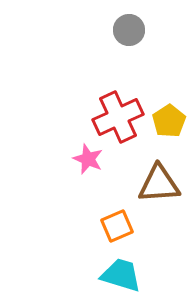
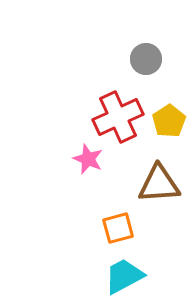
gray circle: moved 17 px right, 29 px down
orange square: moved 1 px right, 2 px down; rotated 8 degrees clockwise
cyan trapezoid: moved 3 px right, 1 px down; rotated 45 degrees counterclockwise
